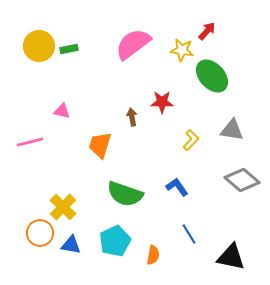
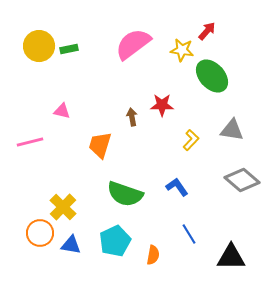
red star: moved 3 px down
black triangle: rotated 12 degrees counterclockwise
